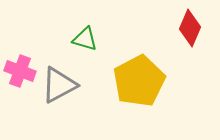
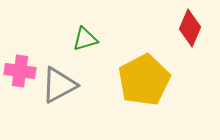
green triangle: rotated 32 degrees counterclockwise
pink cross: rotated 12 degrees counterclockwise
yellow pentagon: moved 5 px right, 1 px up
